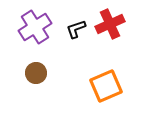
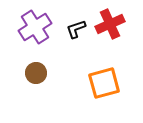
orange square: moved 2 px left, 3 px up; rotated 8 degrees clockwise
